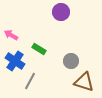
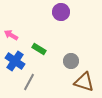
gray line: moved 1 px left, 1 px down
